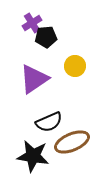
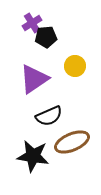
black semicircle: moved 6 px up
